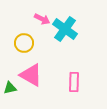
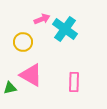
pink arrow: rotated 49 degrees counterclockwise
yellow circle: moved 1 px left, 1 px up
